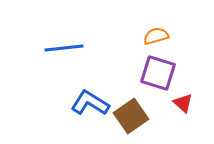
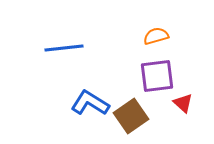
purple square: moved 1 px left, 3 px down; rotated 24 degrees counterclockwise
